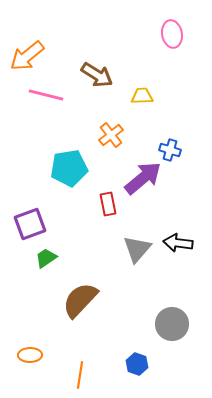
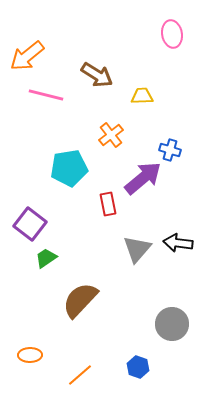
purple square: rotated 32 degrees counterclockwise
blue hexagon: moved 1 px right, 3 px down
orange line: rotated 40 degrees clockwise
